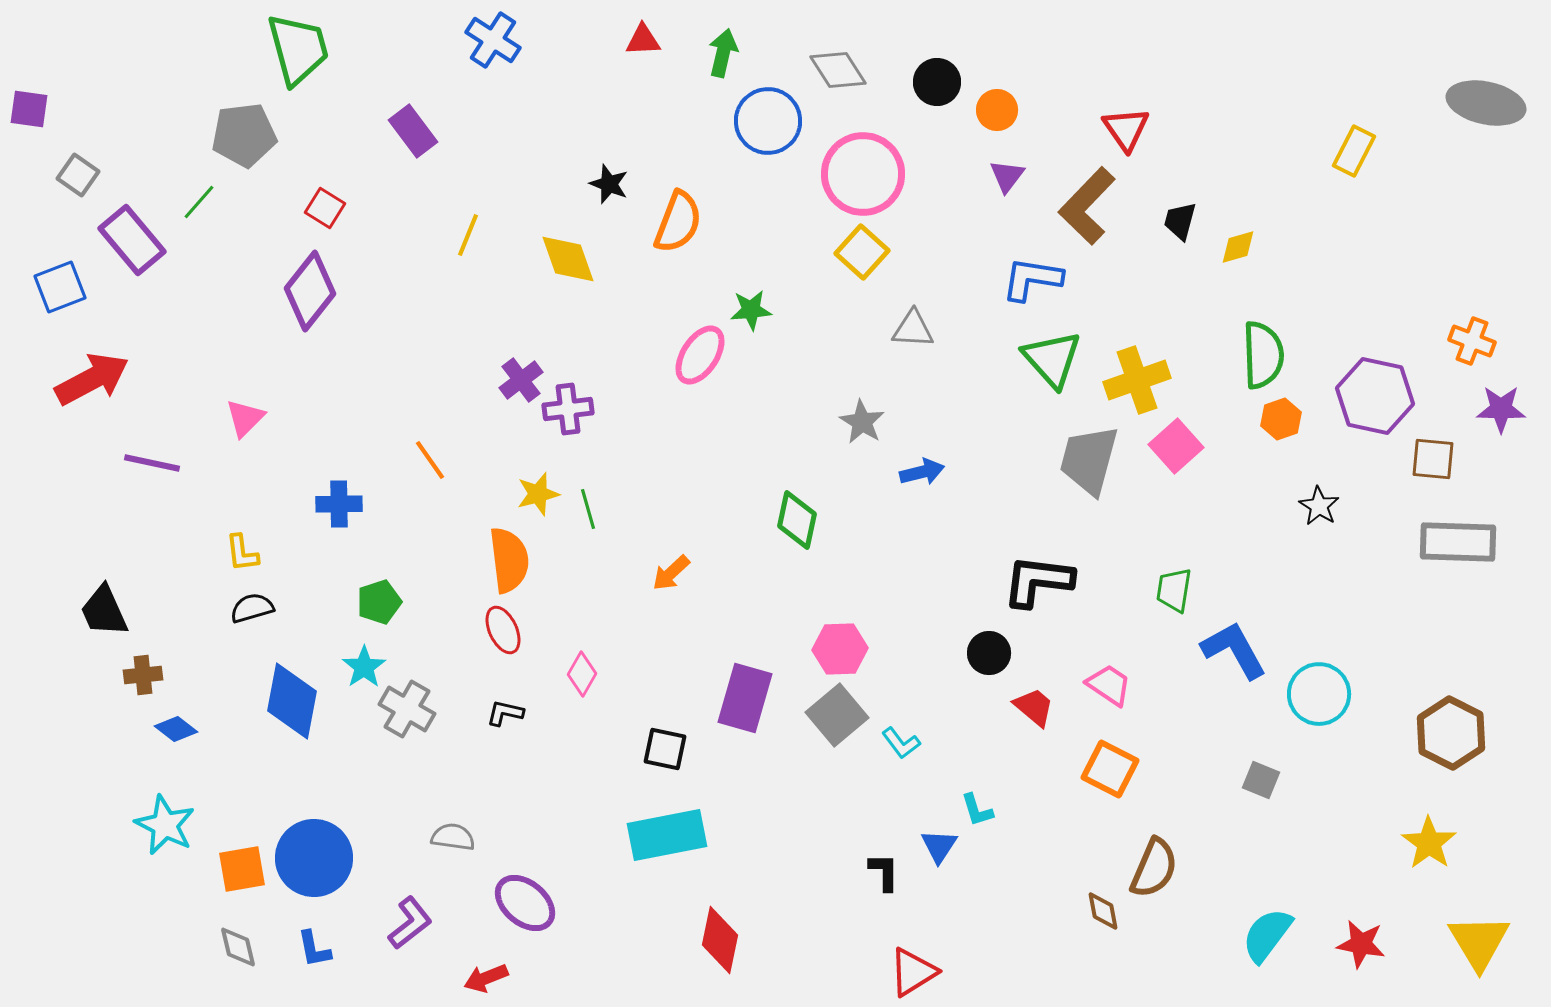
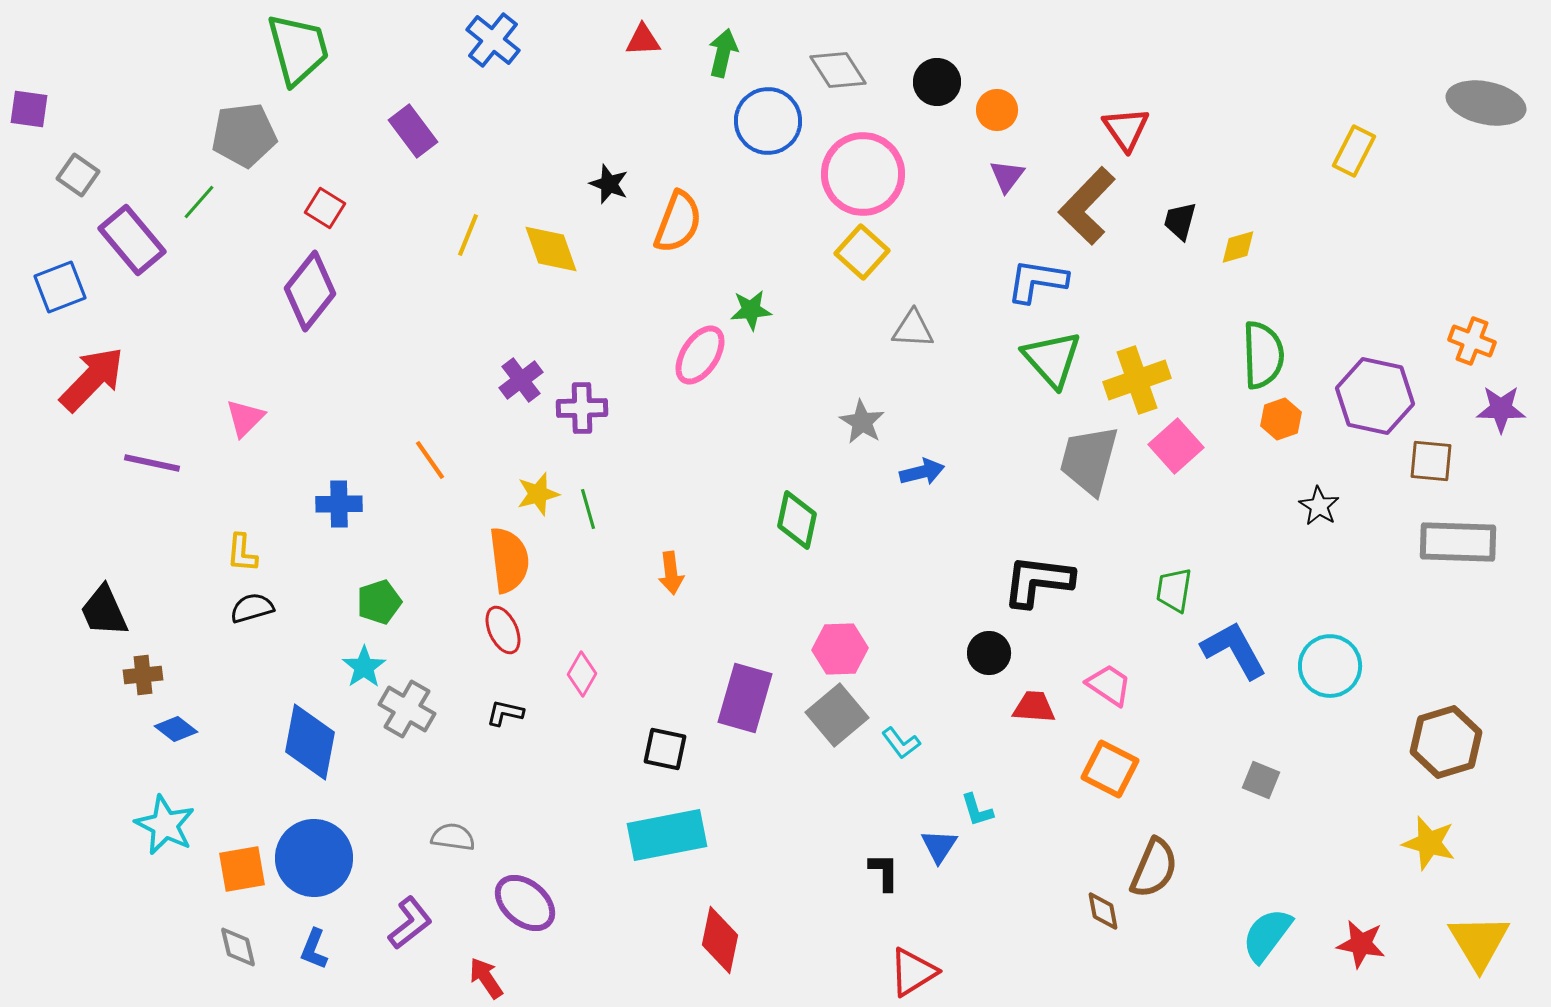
blue cross at (493, 40): rotated 6 degrees clockwise
yellow diamond at (568, 259): moved 17 px left, 10 px up
blue L-shape at (1032, 279): moved 5 px right, 2 px down
red arrow at (92, 379): rotated 18 degrees counterclockwise
purple cross at (568, 409): moved 14 px right, 1 px up; rotated 6 degrees clockwise
brown square at (1433, 459): moved 2 px left, 2 px down
yellow L-shape at (242, 553): rotated 12 degrees clockwise
orange arrow at (671, 573): rotated 54 degrees counterclockwise
cyan circle at (1319, 694): moved 11 px right, 28 px up
blue diamond at (292, 701): moved 18 px right, 41 px down
red trapezoid at (1034, 707): rotated 36 degrees counterclockwise
brown hexagon at (1451, 733): moved 5 px left, 9 px down; rotated 16 degrees clockwise
yellow star at (1429, 843): rotated 20 degrees counterclockwise
blue L-shape at (314, 949): rotated 33 degrees clockwise
red arrow at (486, 978): rotated 78 degrees clockwise
